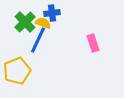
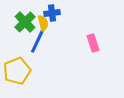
yellow semicircle: rotated 56 degrees clockwise
